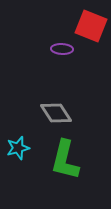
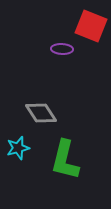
gray diamond: moved 15 px left
